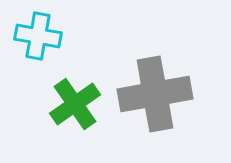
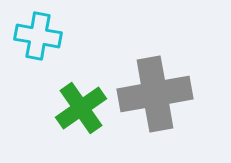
green cross: moved 6 px right, 4 px down
